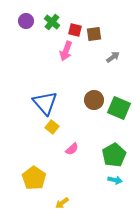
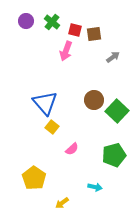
green square: moved 2 px left, 3 px down; rotated 20 degrees clockwise
green pentagon: rotated 15 degrees clockwise
cyan arrow: moved 20 px left, 7 px down
